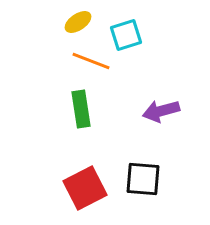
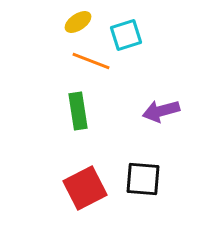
green rectangle: moved 3 px left, 2 px down
